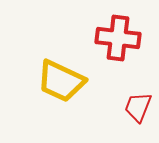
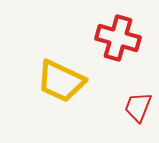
red cross: rotated 9 degrees clockwise
